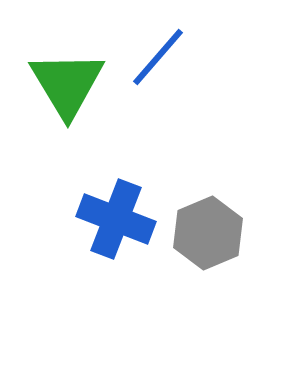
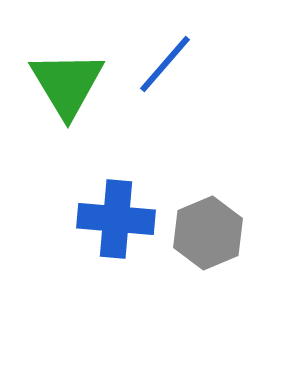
blue line: moved 7 px right, 7 px down
blue cross: rotated 16 degrees counterclockwise
